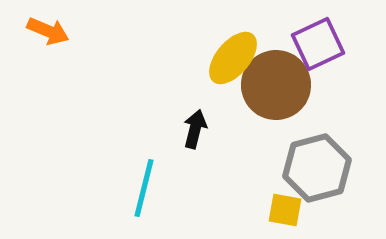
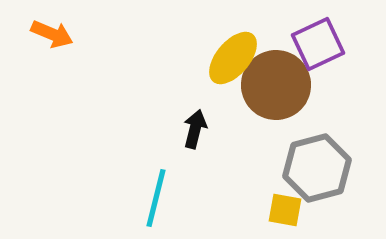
orange arrow: moved 4 px right, 3 px down
cyan line: moved 12 px right, 10 px down
